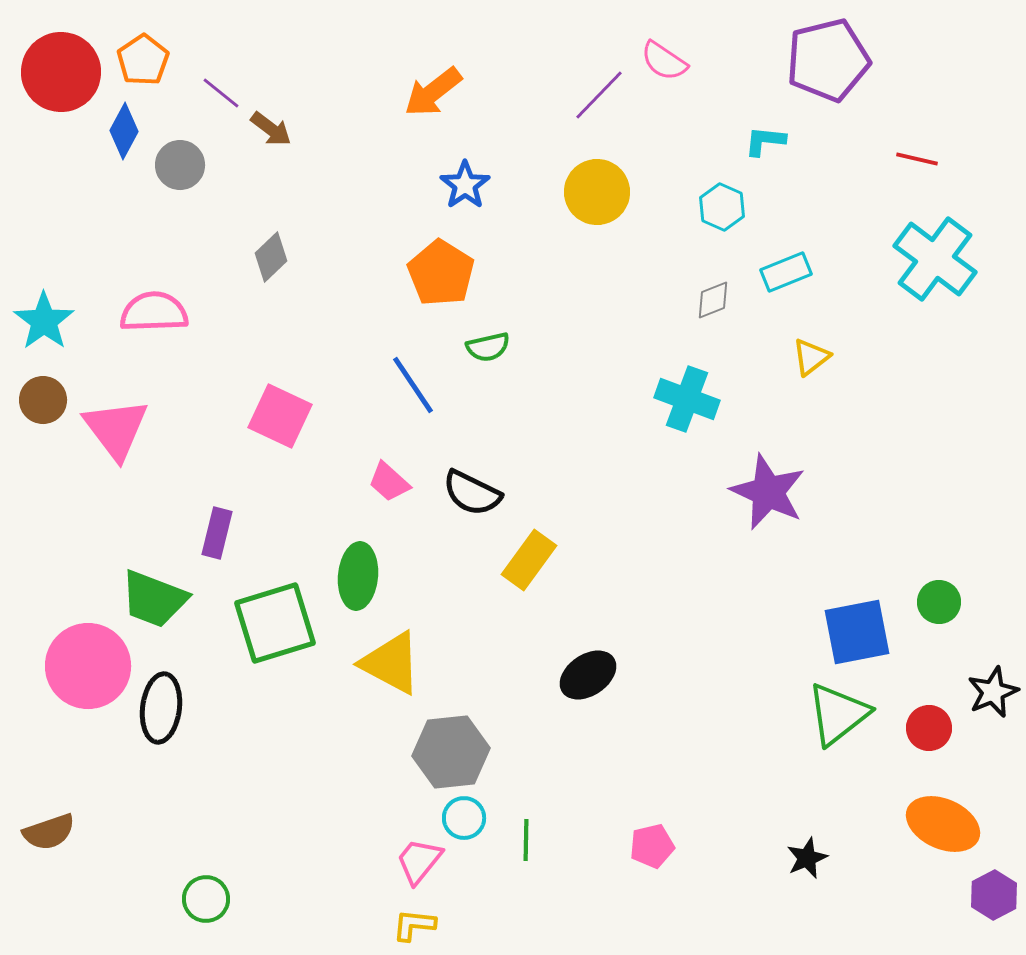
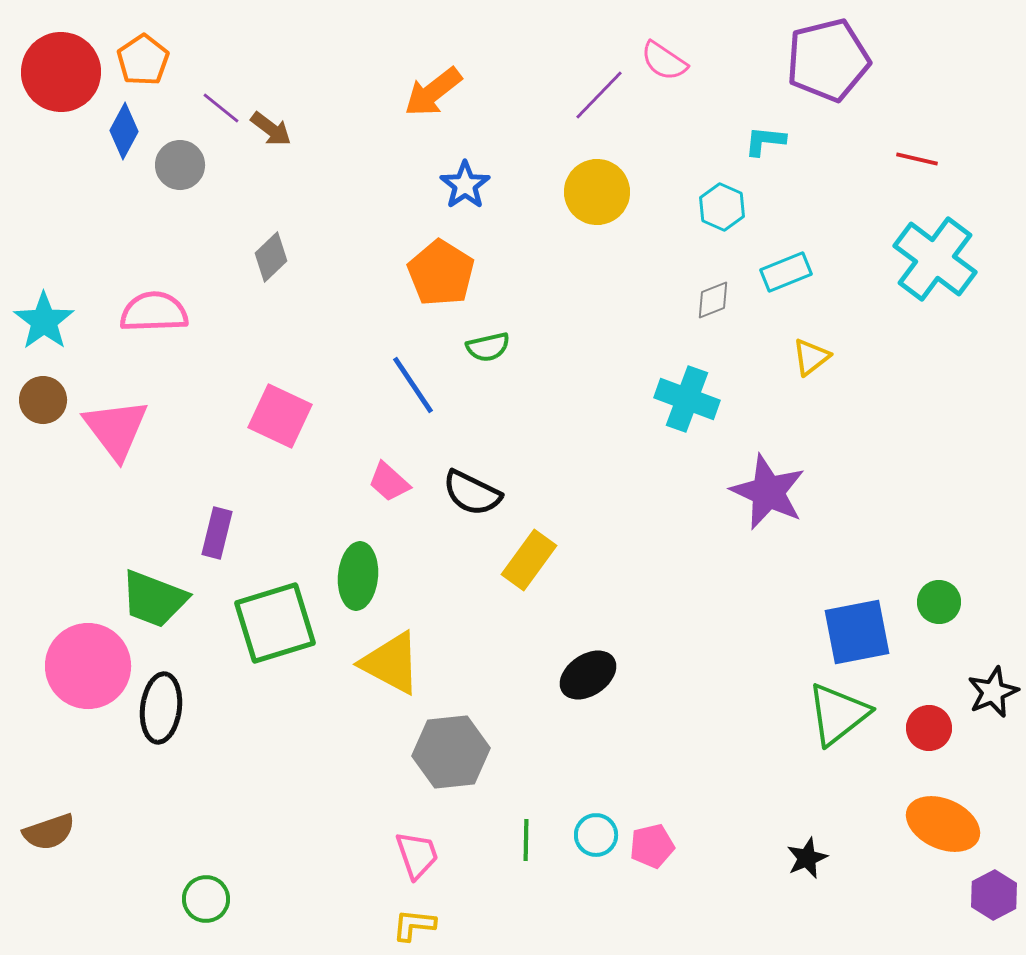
purple line at (221, 93): moved 15 px down
cyan circle at (464, 818): moved 132 px right, 17 px down
pink trapezoid at (419, 861): moved 2 px left, 6 px up; rotated 122 degrees clockwise
